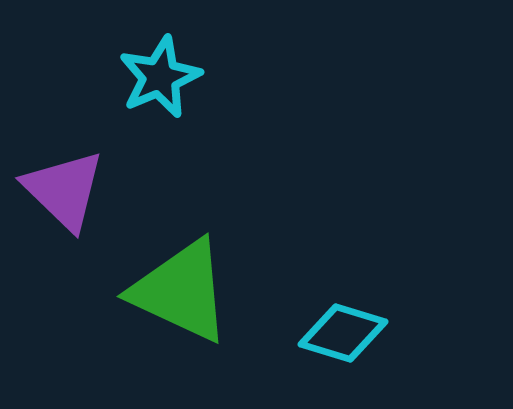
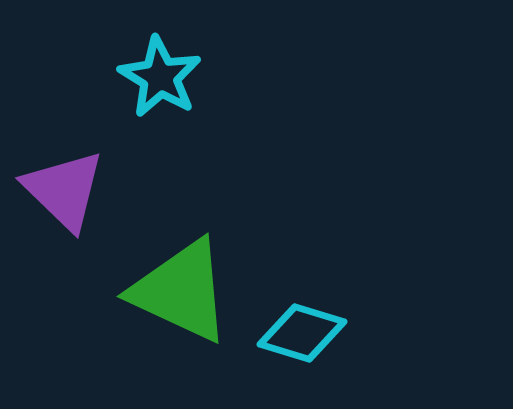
cyan star: rotated 18 degrees counterclockwise
cyan diamond: moved 41 px left
